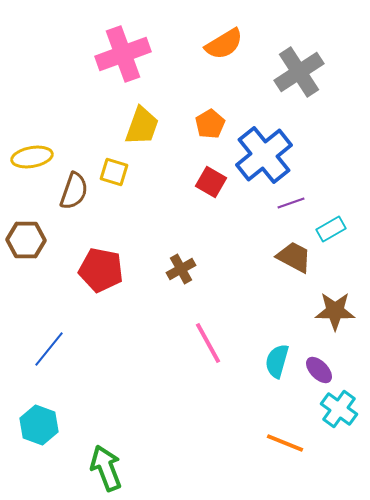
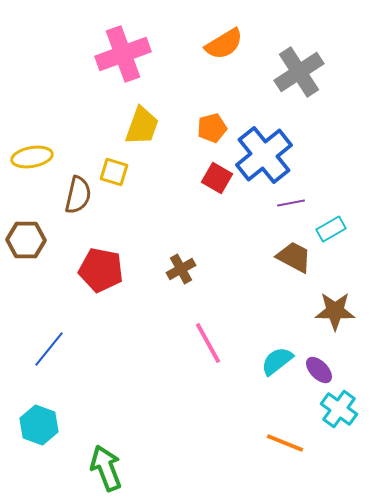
orange pentagon: moved 2 px right, 4 px down; rotated 16 degrees clockwise
red square: moved 6 px right, 4 px up
brown semicircle: moved 4 px right, 4 px down; rotated 6 degrees counterclockwise
purple line: rotated 8 degrees clockwise
cyan semicircle: rotated 36 degrees clockwise
